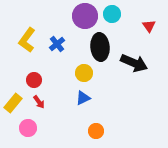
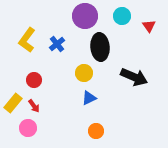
cyan circle: moved 10 px right, 2 px down
black arrow: moved 14 px down
blue triangle: moved 6 px right
red arrow: moved 5 px left, 4 px down
